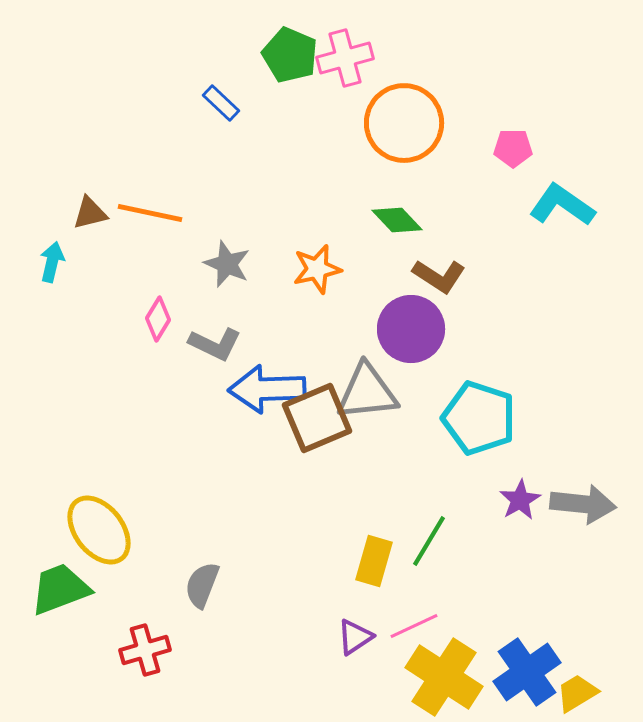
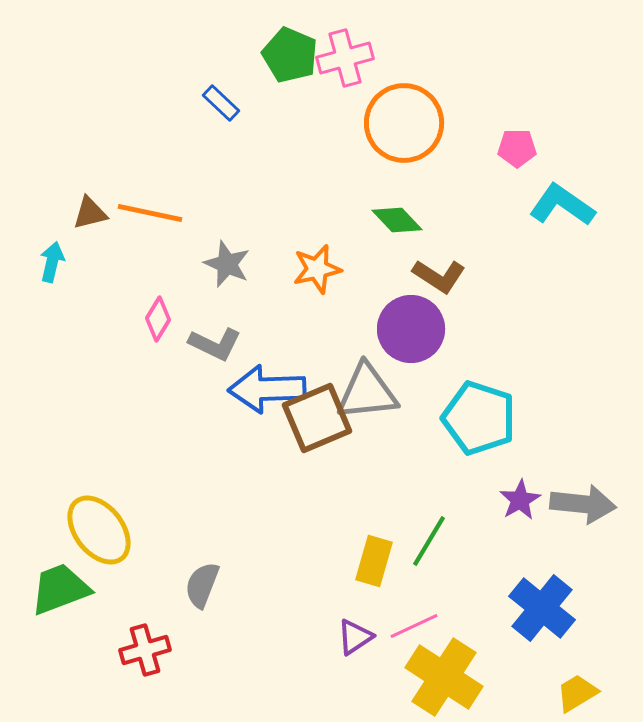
pink pentagon: moved 4 px right
blue cross: moved 15 px right, 64 px up; rotated 16 degrees counterclockwise
